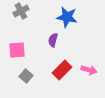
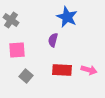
gray cross: moved 10 px left, 9 px down; rotated 28 degrees counterclockwise
blue star: rotated 15 degrees clockwise
red rectangle: rotated 48 degrees clockwise
